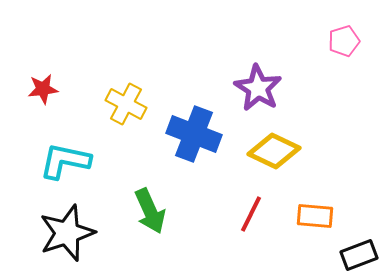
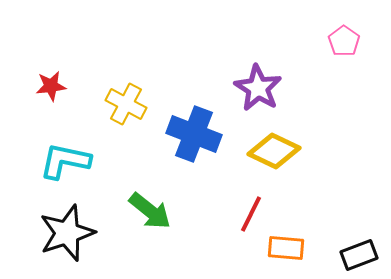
pink pentagon: rotated 20 degrees counterclockwise
red star: moved 8 px right, 3 px up
green arrow: rotated 27 degrees counterclockwise
orange rectangle: moved 29 px left, 32 px down
